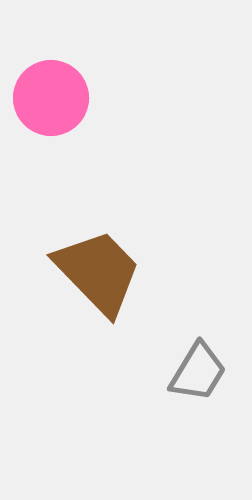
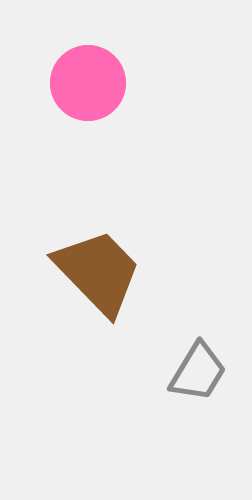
pink circle: moved 37 px right, 15 px up
